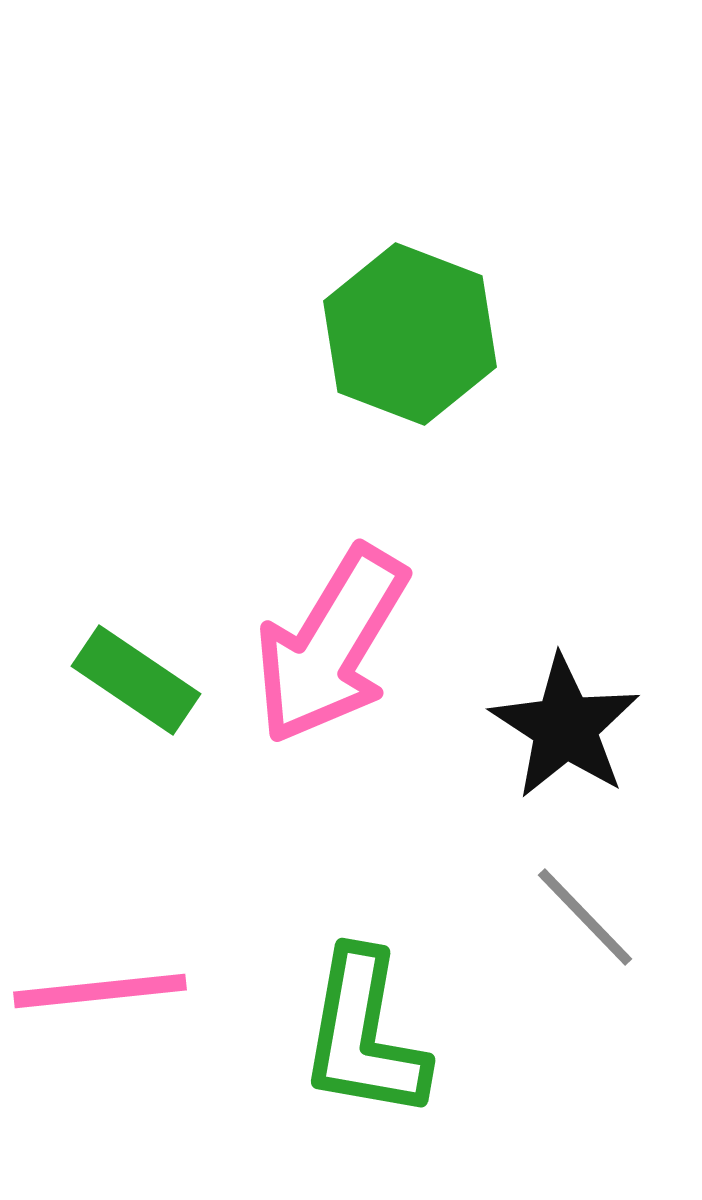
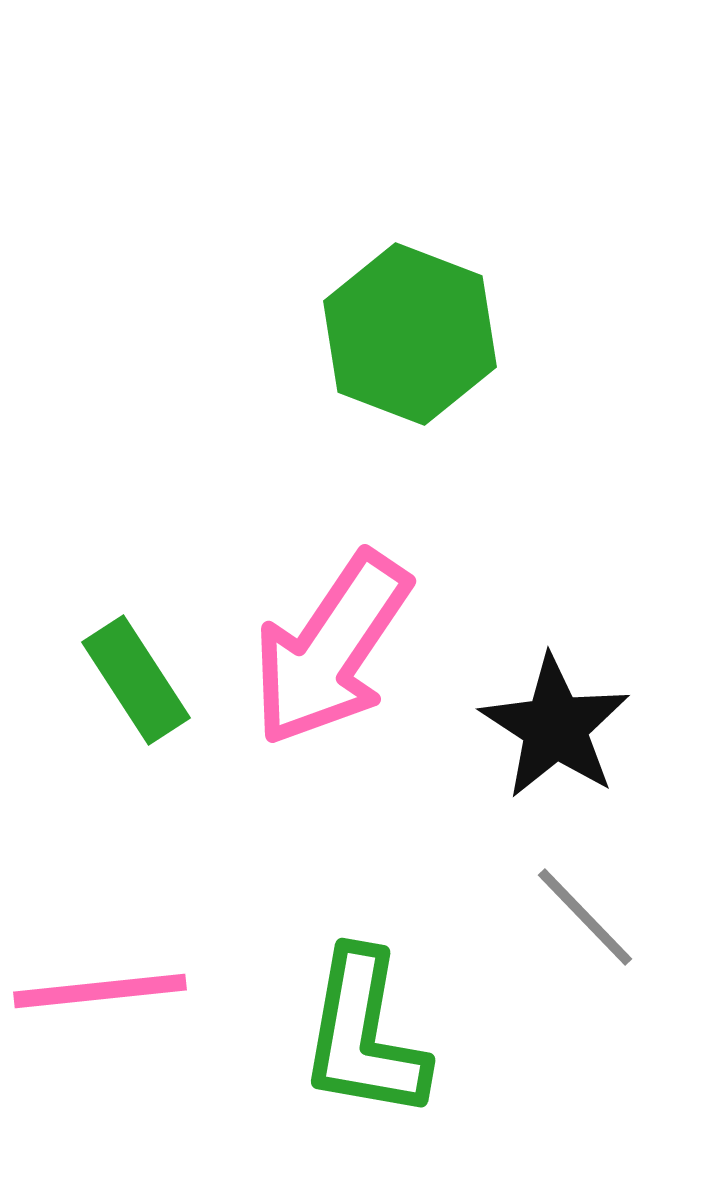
pink arrow: moved 4 px down; rotated 3 degrees clockwise
green rectangle: rotated 23 degrees clockwise
black star: moved 10 px left
